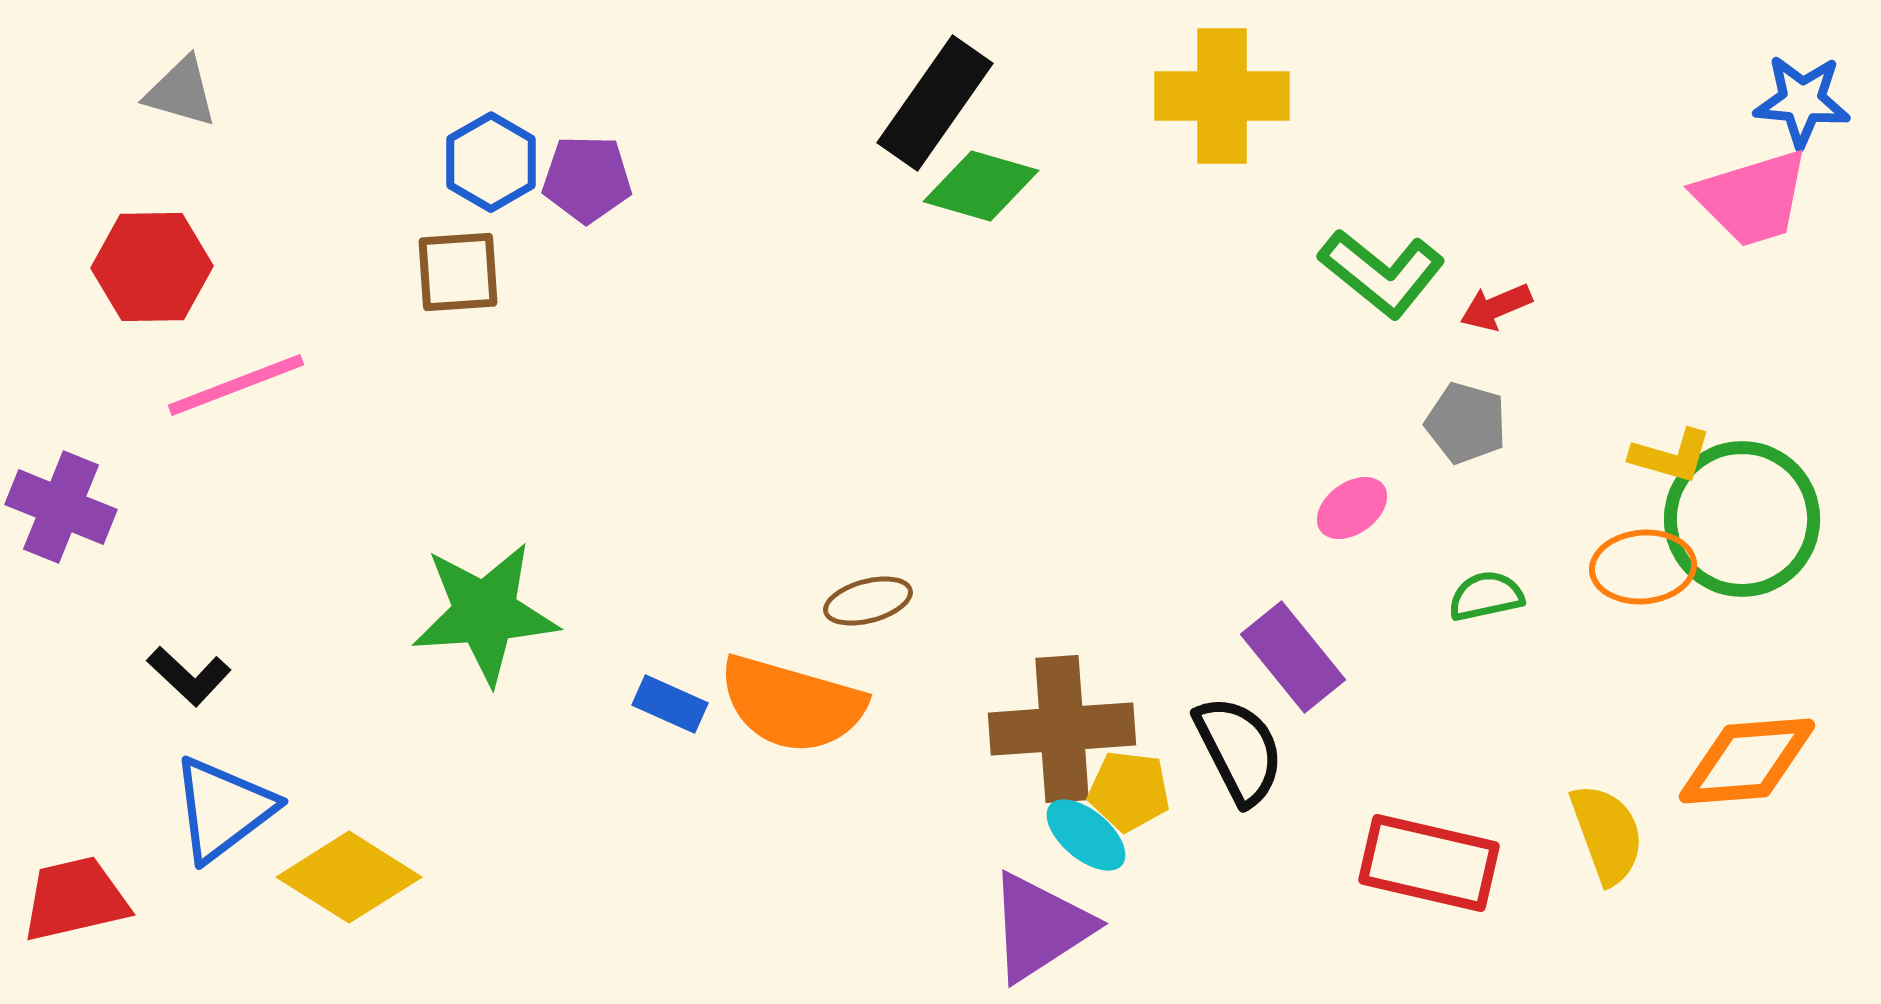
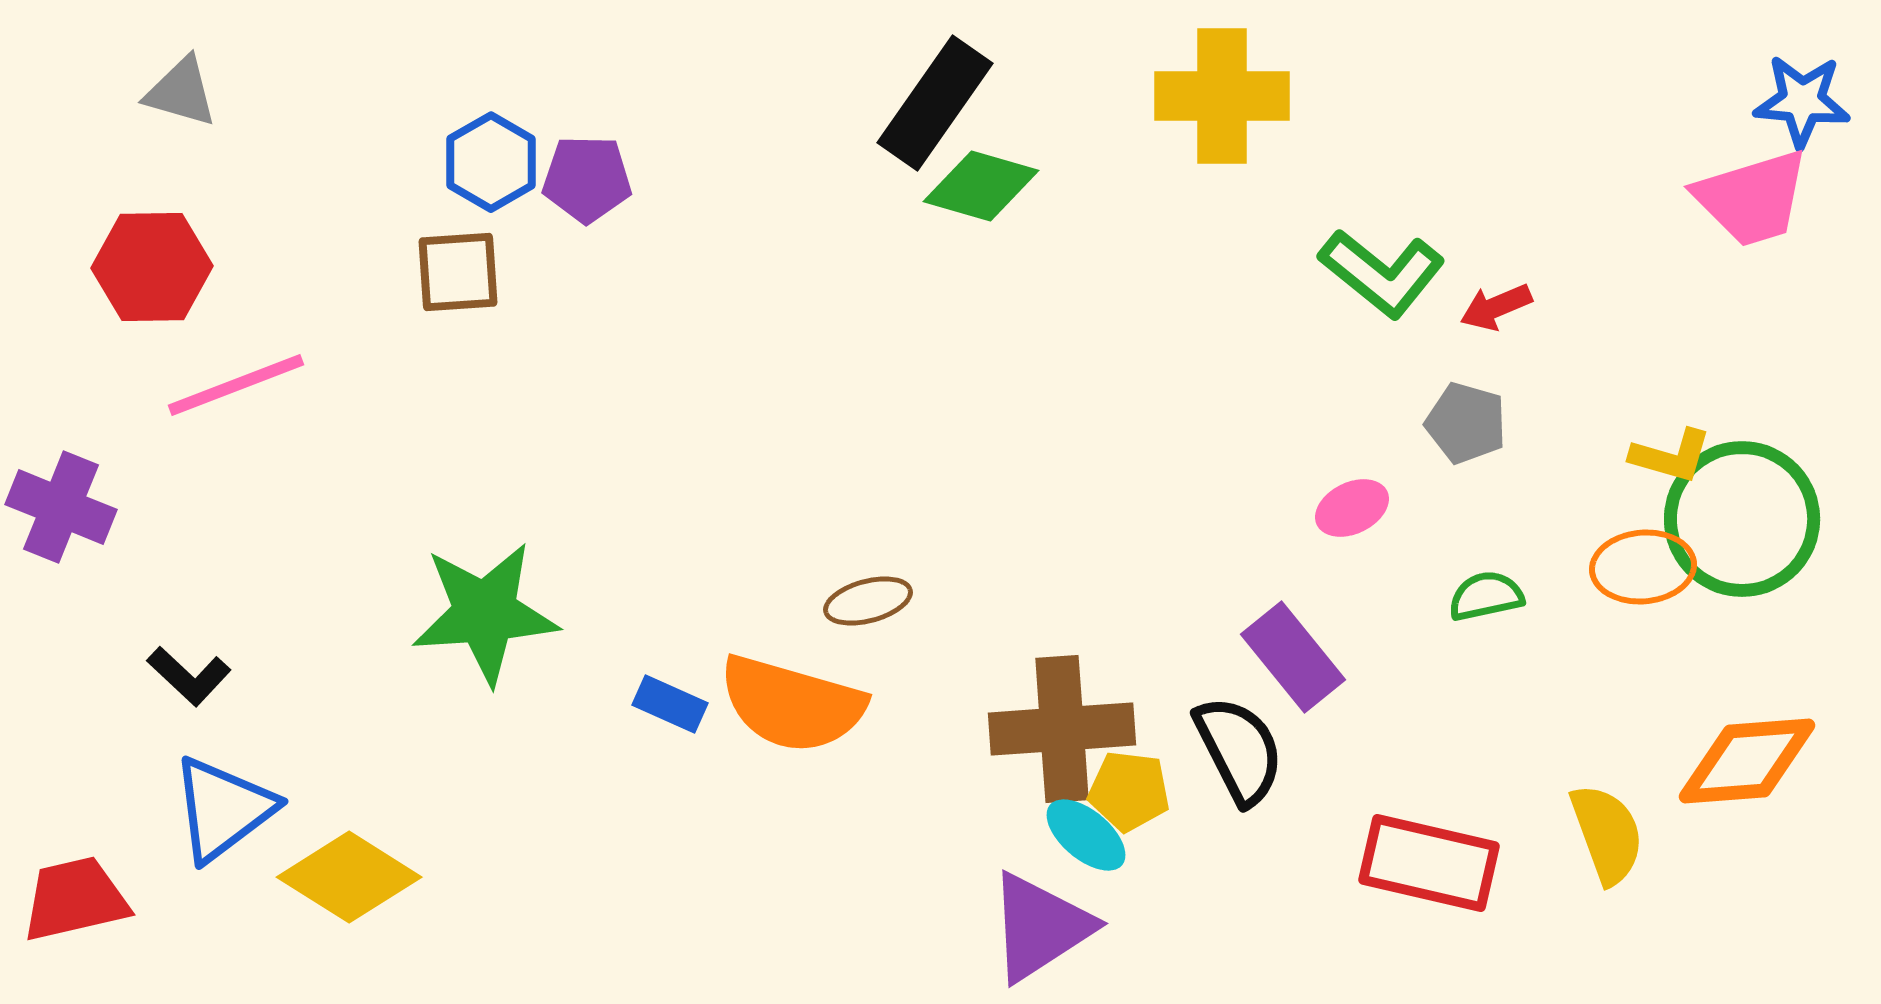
pink ellipse: rotated 10 degrees clockwise
